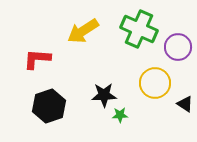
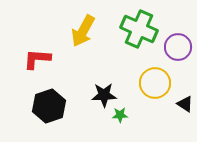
yellow arrow: rotated 28 degrees counterclockwise
